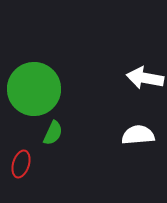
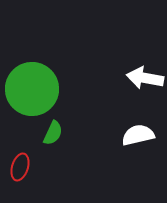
green circle: moved 2 px left
white semicircle: rotated 8 degrees counterclockwise
red ellipse: moved 1 px left, 3 px down
